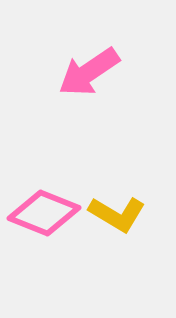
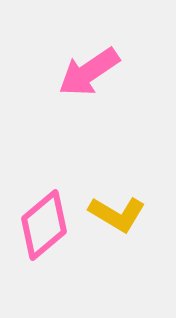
pink diamond: moved 12 px down; rotated 62 degrees counterclockwise
